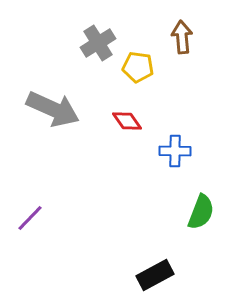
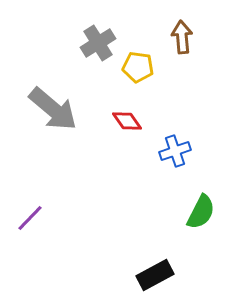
gray arrow: rotated 16 degrees clockwise
blue cross: rotated 20 degrees counterclockwise
green semicircle: rotated 6 degrees clockwise
